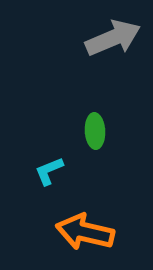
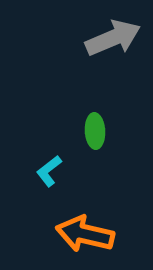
cyan L-shape: rotated 16 degrees counterclockwise
orange arrow: moved 2 px down
